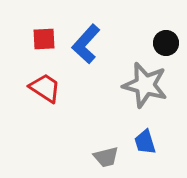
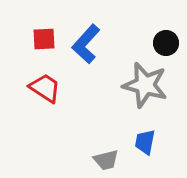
blue trapezoid: rotated 28 degrees clockwise
gray trapezoid: moved 3 px down
